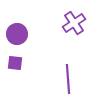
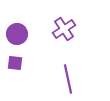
purple cross: moved 10 px left, 6 px down
purple line: rotated 8 degrees counterclockwise
